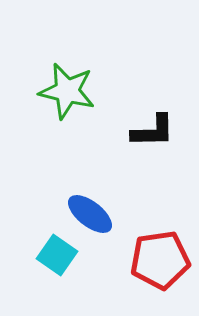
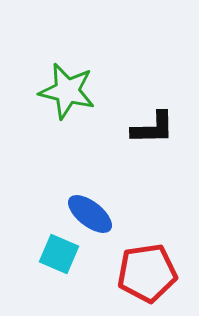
black L-shape: moved 3 px up
cyan square: moved 2 px right, 1 px up; rotated 12 degrees counterclockwise
red pentagon: moved 13 px left, 13 px down
